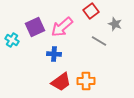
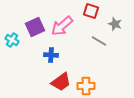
red square: rotated 35 degrees counterclockwise
pink arrow: moved 1 px up
blue cross: moved 3 px left, 1 px down
orange cross: moved 5 px down
